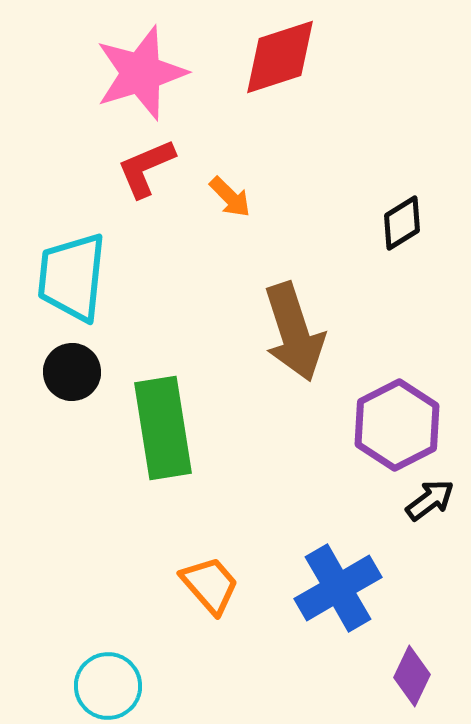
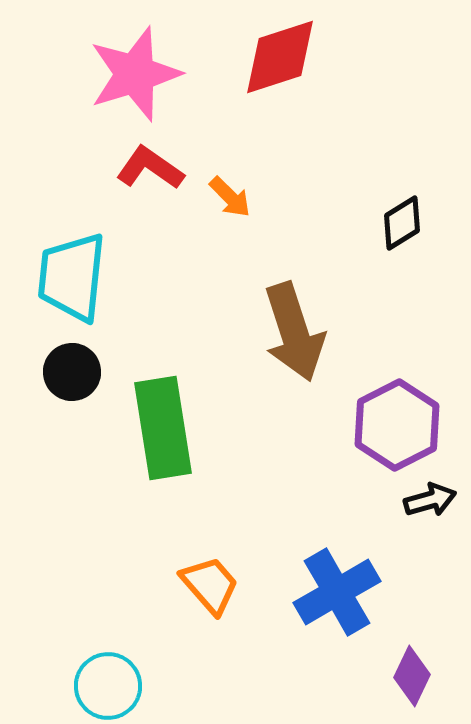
pink star: moved 6 px left, 1 px down
red L-shape: moved 4 px right; rotated 58 degrees clockwise
black arrow: rotated 21 degrees clockwise
blue cross: moved 1 px left, 4 px down
